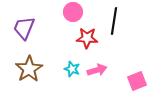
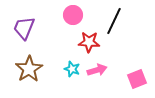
pink circle: moved 3 px down
black line: rotated 16 degrees clockwise
red star: moved 2 px right, 4 px down
pink square: moved 2 px up
